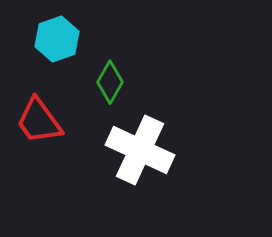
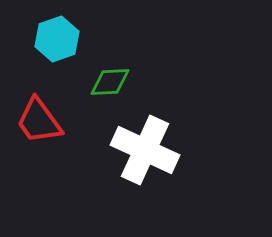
green diamond: rotated 57 degrees clockwise
white cross: moved 5 px right
